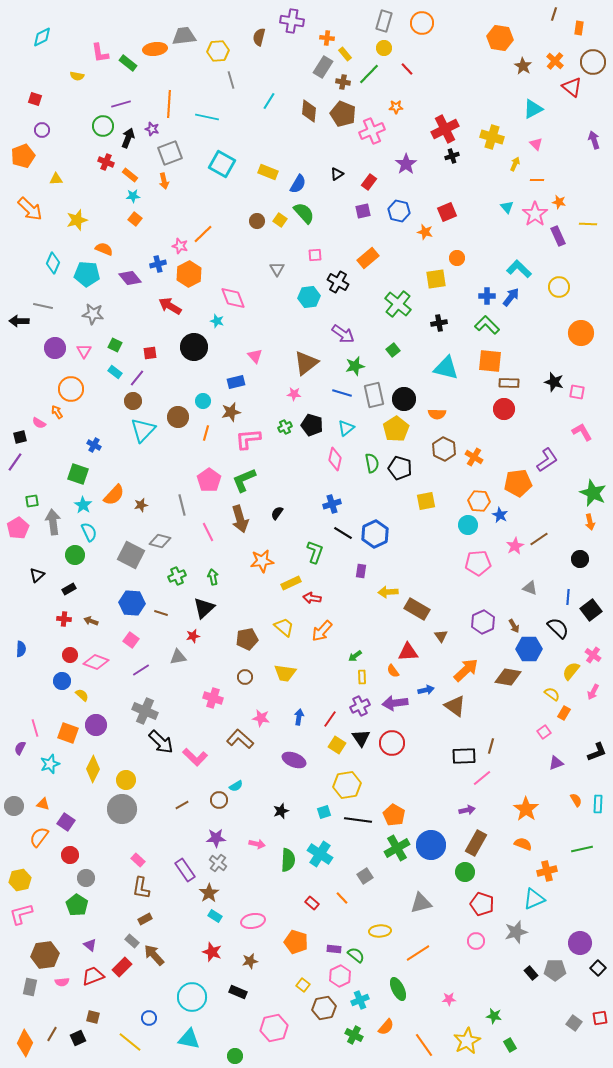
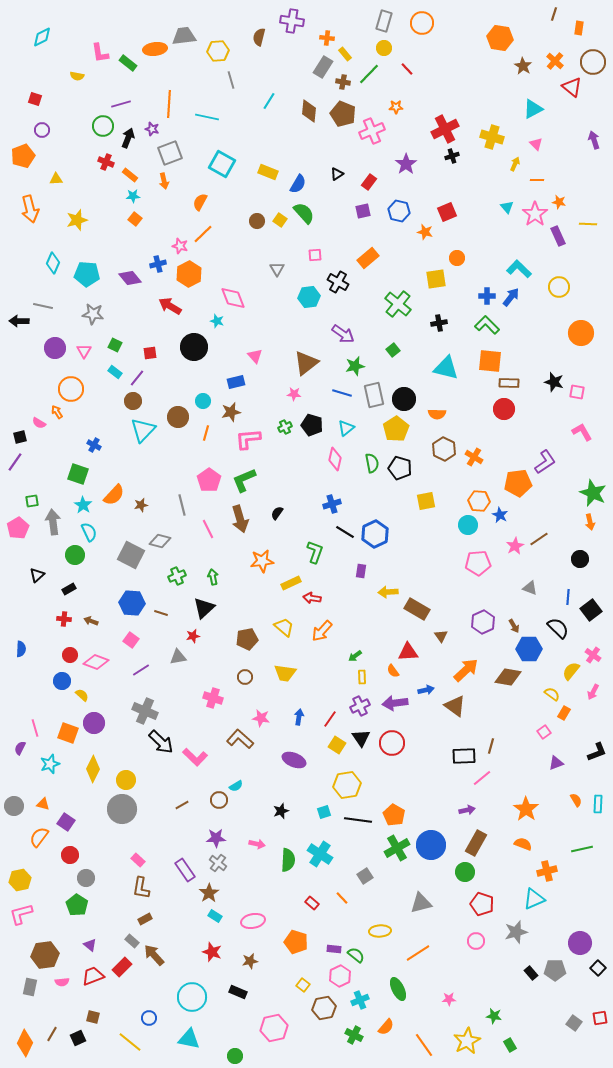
orange arrow at (30, 209): rotated 32 degrees clockwise
orange semicircle at (104, 249): moved 96 px right, 47 px up; rotated 84 degrees counterclockwise
purple L-shape at (547, 460): moved 2 px left, 2 px down
pink line at (208, 532): moved 3 px up
black line at (343, 533): moved 2 px right, 1 px up
purple circle at (96, 725): moved 2 px left, 2 px up
